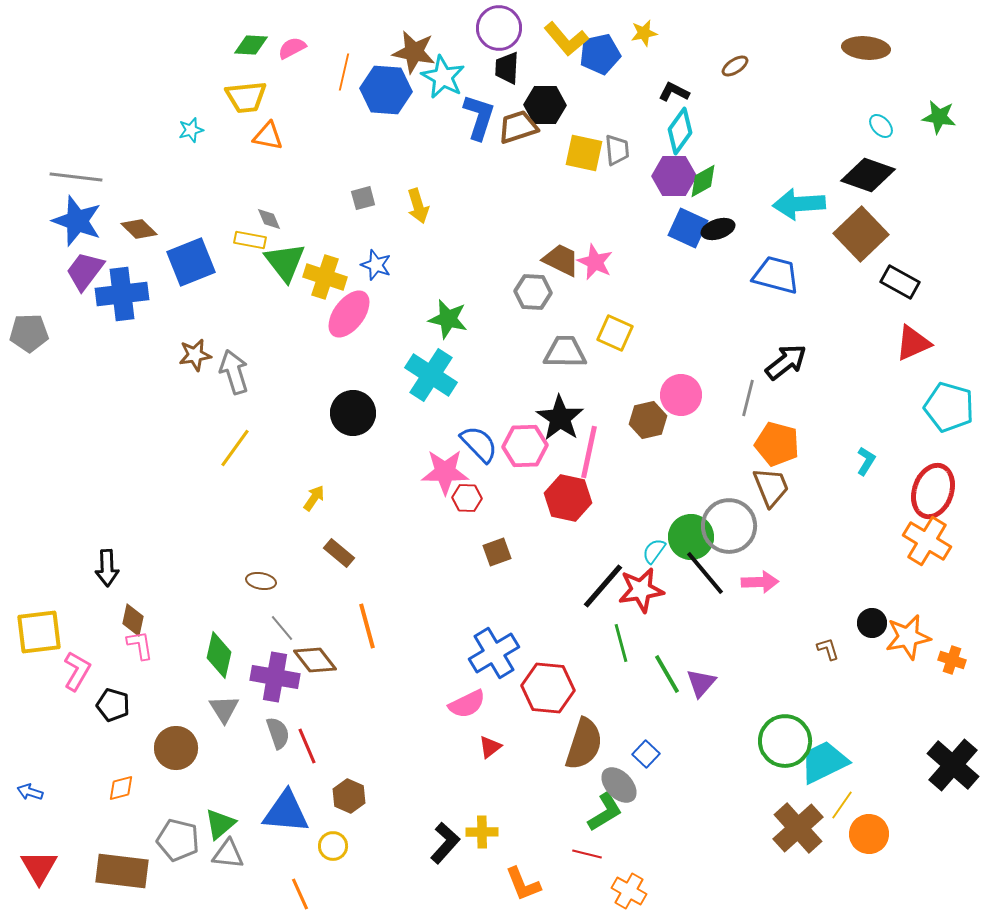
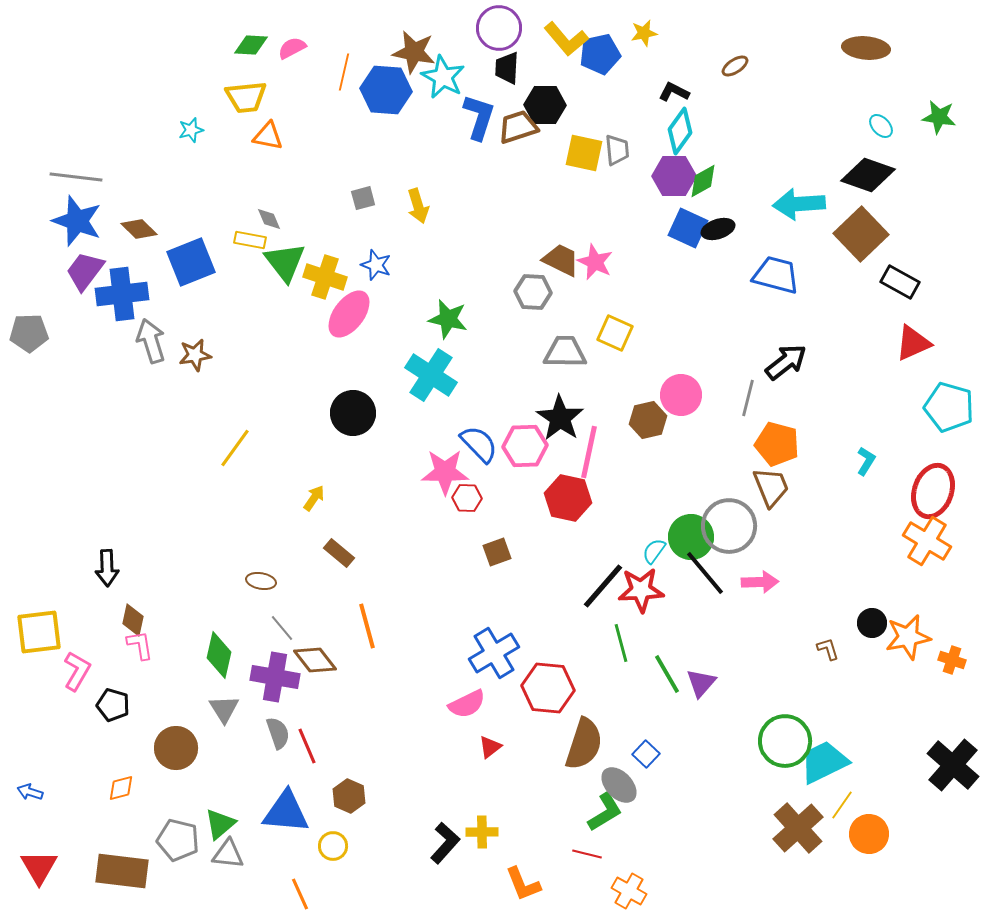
gray arrow at (234, 372): moved 83 px left, 31 px up
red star at (641, 590): rotated 6 degrees clockwise
